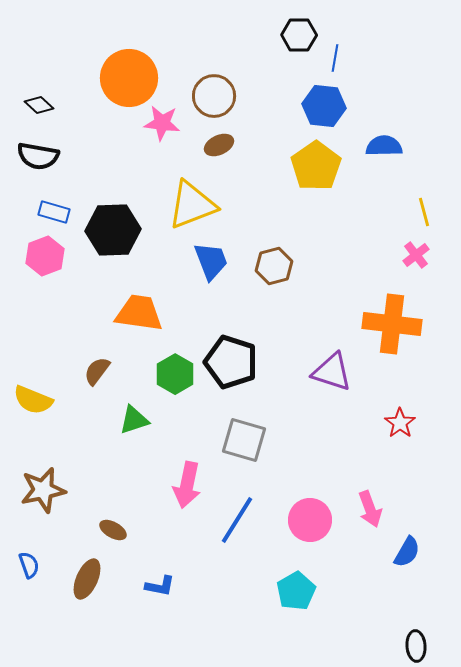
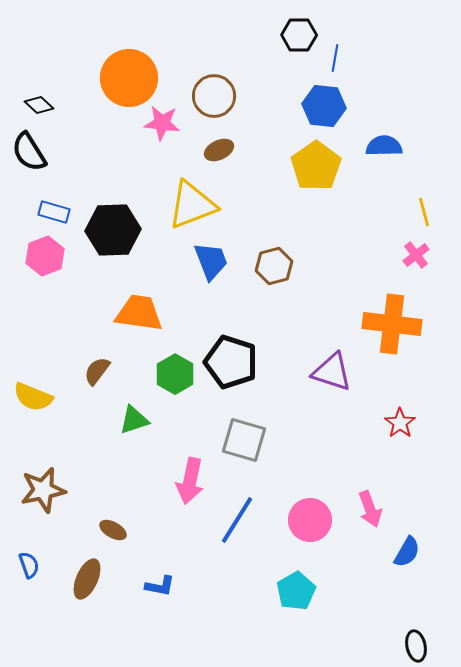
brown ellipse at (219, 145): moved 5 px down
black semicircle at (38, 156): moved 9 px left, 4 px up; rotated 48 degrees clockwise
yellow semicircle at (33, 400): moved 3 px up
pink arrow at (187, 485): moved 3 px right, 4 px up
black ellipse at (416, 646): rotated 8 degrees counterclockwise
